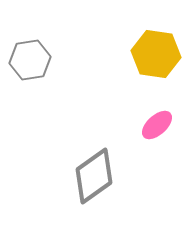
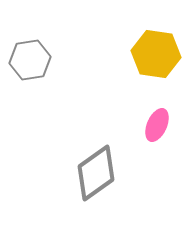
pink ellipse: rotated 24 degrees counterclockwise
gray diamond: moved 2 px right, 3 px up
